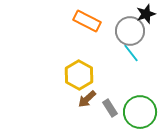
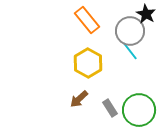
black star: rotated 24 degrees counterclockwise
orange rectangle: moved 1 px up; rotated 24 degrees clockwise
cyan line: moved 1 px left, 2 px up
yellow hexagon: moved 9 px right, 12 px up
brown arrow: moved 8 px left
green circle: moved 1 px left, 2 px up
